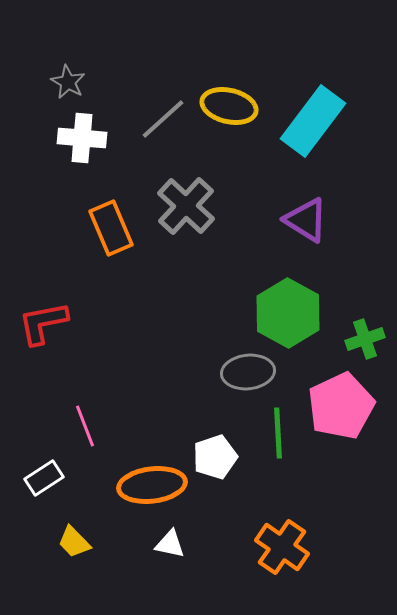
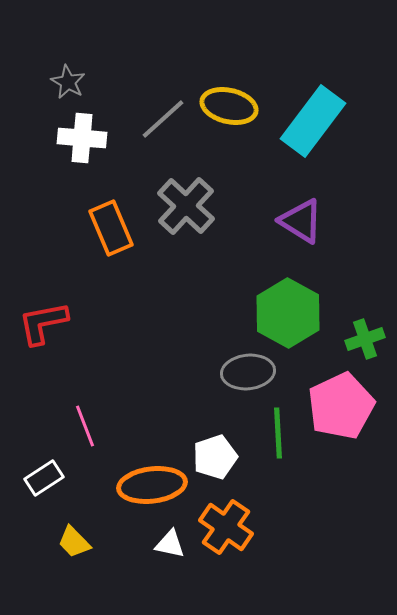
purple triangle: moved 5 px left, 1 px down
orange cross: moved 56 px left, 20 px up
